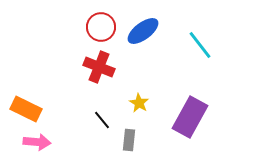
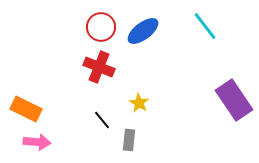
cyan line: moved 5 px right, 19 px up
purple rectangle: moved 44 px right, 17 px up; rotated 63 degrees counterclockwise
